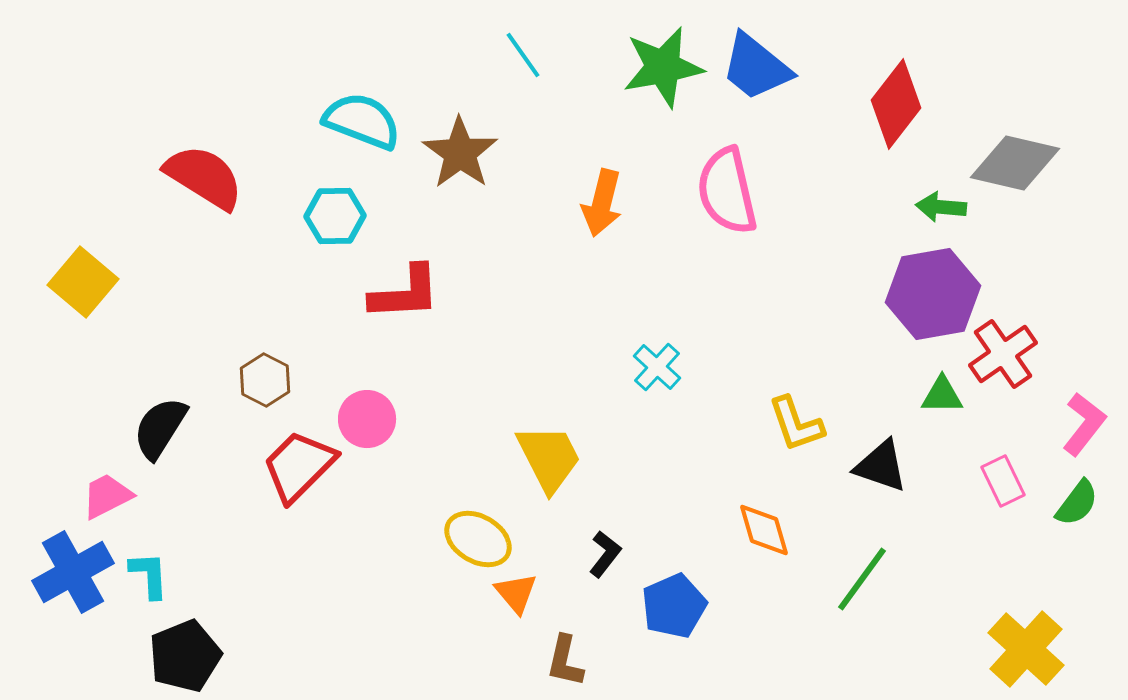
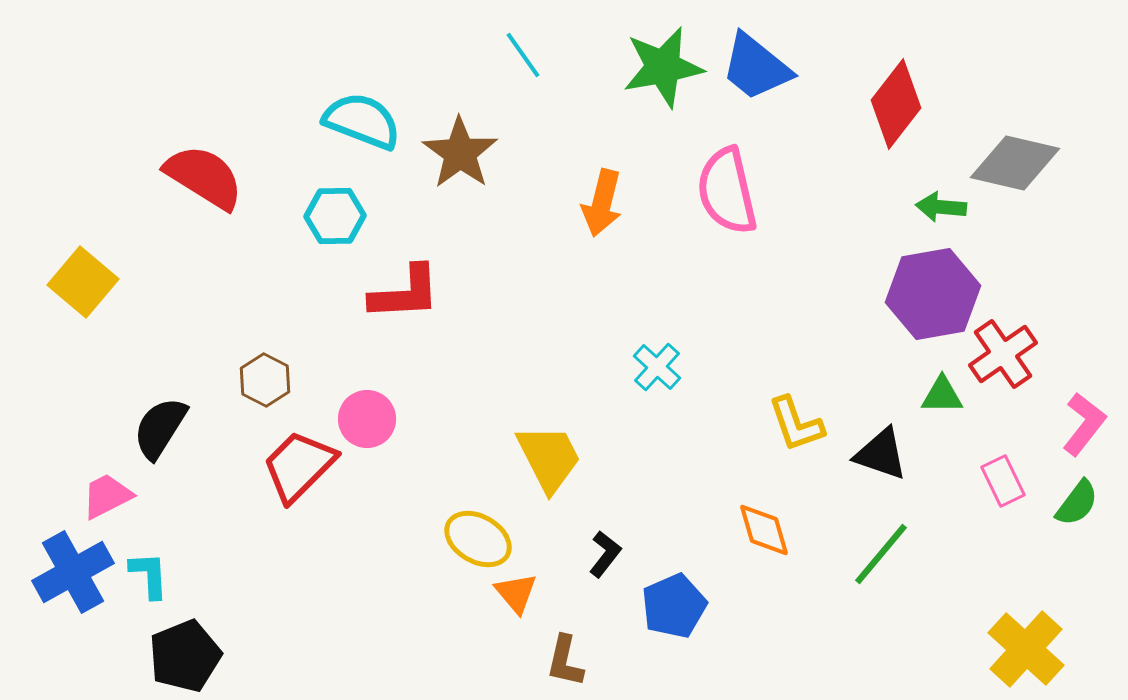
black triangle: moved 12 px up
green line: moved 19 px right, 25 px up; rotated 4 degrees clockwise
